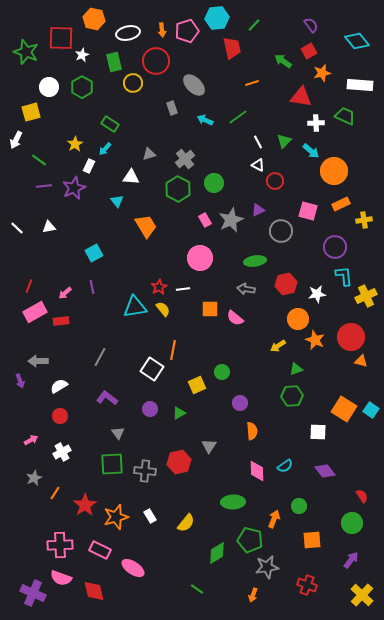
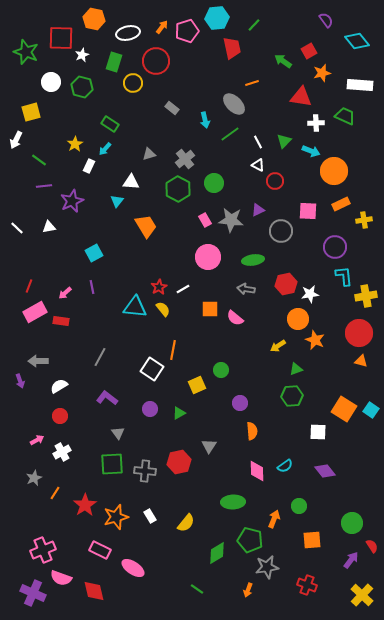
purple semicircle at (311, 25): moved 15 px right, 5 px up
orange arrow at (162, 30): moved 3 px up; rotated 136 degrees counterclockwise
green rectangle at (114, 62): rotated 30 degrees clockwise
gray ellipse at (194, 85): moved 40 px right, 19 px down
white circle at (49, 87): moved 2 px right, 5 px up
green hexagon at (82, 87): rotated 15 degrees counterclockwise
gray rectangle at (172, 108): rotated 32 degrees counterclockwise
green line at (238, 117): moved 8 px left, 17 px down
cyan arrow at (205, 120): rotated 126 degrees counterclockwise
cyan arrow at (311, 151): rotated 18 degrees counterclockwise
white triangle at (131, 177): moved 5 px down
purple star at (74, 188): moved 2 px left, 13 px down
cyan triangle at (117, 201): rotated 16 degrees clockwise
pink square at (308, 211): rotated 12 degrees counterclockwise
gray star at (231, 220): rotated 30 degrees clockwise
pink circle at (200, 258): moved 8 px right, 1 px up
green ellipse at (255, 261): moved 2 px left, 1 px up
white line at (183, 289): rotated 24 degrees counterclockwise
white star at (317, 294): moved 7 px left
yellow cross at (366, 296): rotated 15 degrees clockwise
cyan triangle at (135, 307): rotated 15 degrees clockwise
red rectangle at (61, 321): rotated 14 degrees clockwise
red circle at (351, 337): moved 8 px right, 4 px up
green circle at (222, 372): moved 1 px left, 2 px up
pink arrow at (31, 440): moved 6 px right
red semicircle at (362, 496): moved 10 px right, 50 px down
pink cross at (60, 545): moved 17 px left, 5 px down; rotated 20 degrees counterclockwise
orange arrow at (253, 595): moved 5 px left, 5 px up
